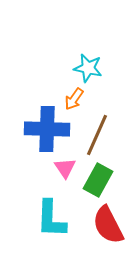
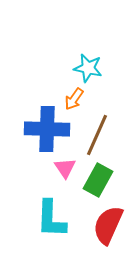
red semicircle: rotated 51 degrees clockwise
